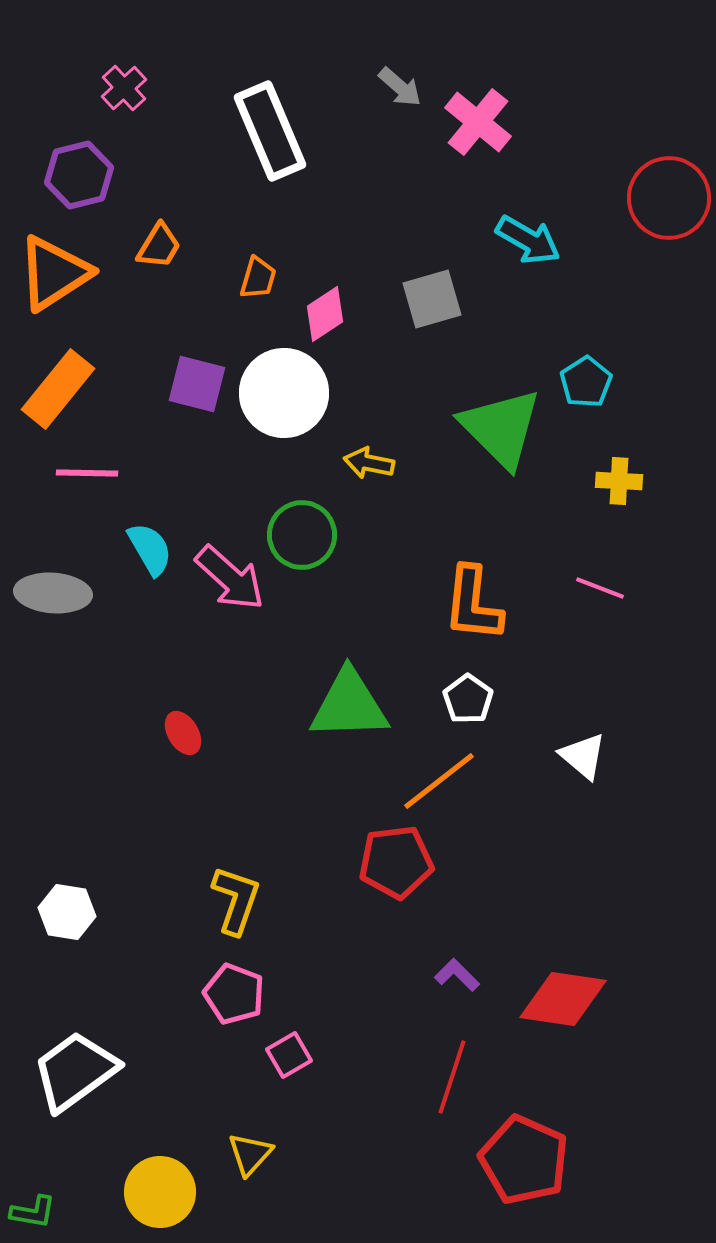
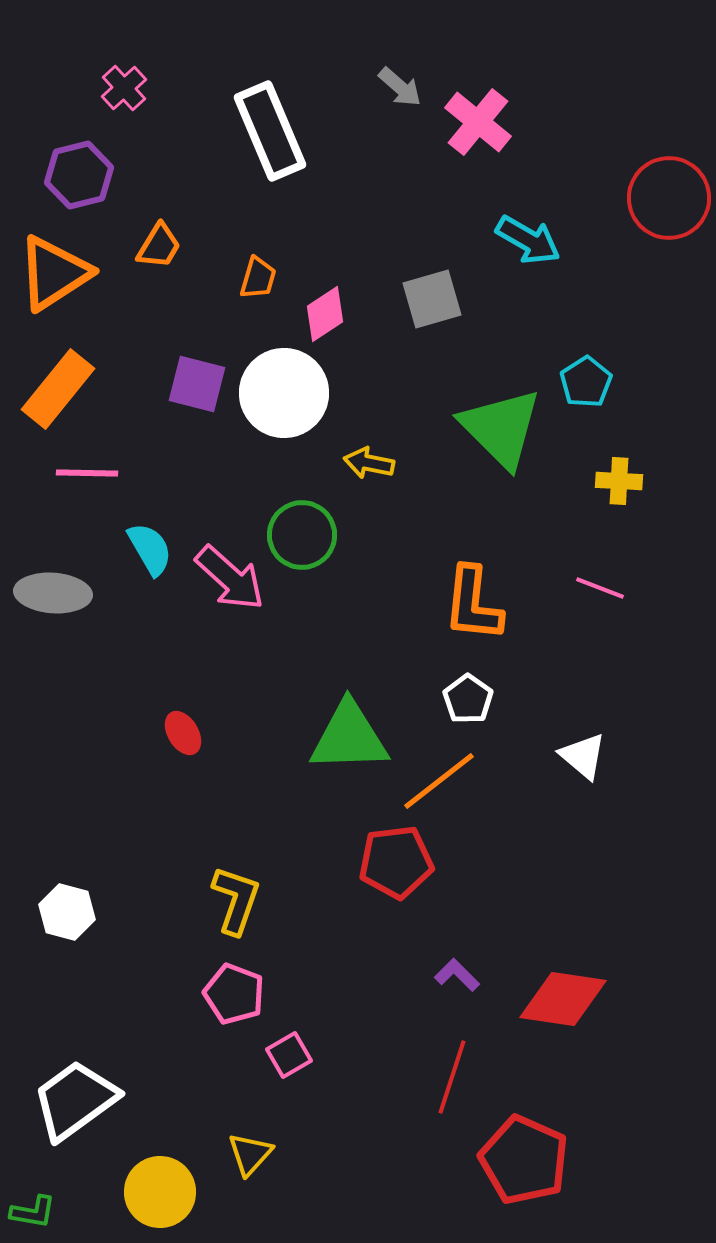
green triangle at (349, 705): moved 32 px down
white hexagon at (67, 912): rotated 6 degrees clockwise
white trapezoid at (75, 1071): moved 29 px down
